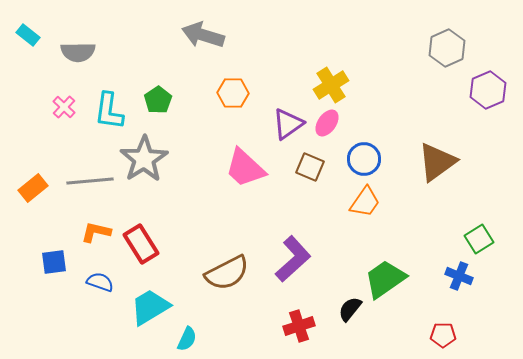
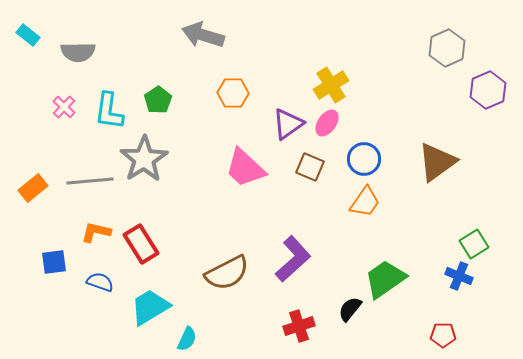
green square: moved 5 px left, 5 px down
